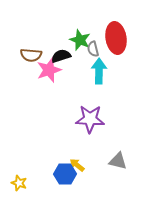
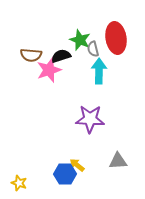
gray triangle: rotated 18 degrees counterclockwise
